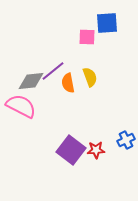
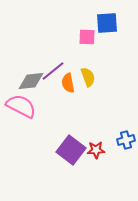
yellow semicircle: moved 2 px left
blue cross: rotated 12 degrees clockwise
